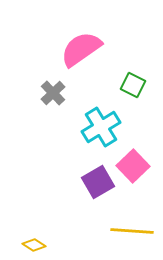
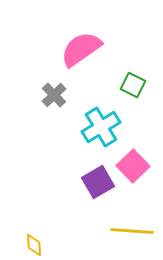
gray cross: moved 1 px right, 2 px down
yellow diamond: rotated 55 degrees clockwise
